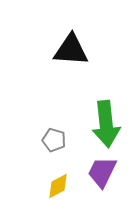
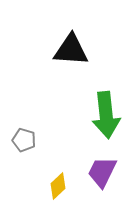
green arrow: moved 9 px up
gray pentagon: moved 30 px left
yellow diamond: rotated 16 degrees counterclockwise
